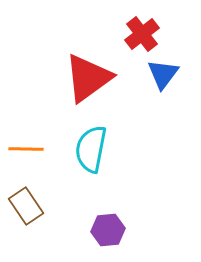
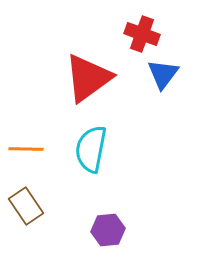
red cross: rotated 32 degrees counterclockwise
